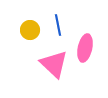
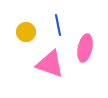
yellow circle: moved 4 px left, 2 px down
pink triangle: moved 4 px left; rotated 24 degrees counterclockwise
